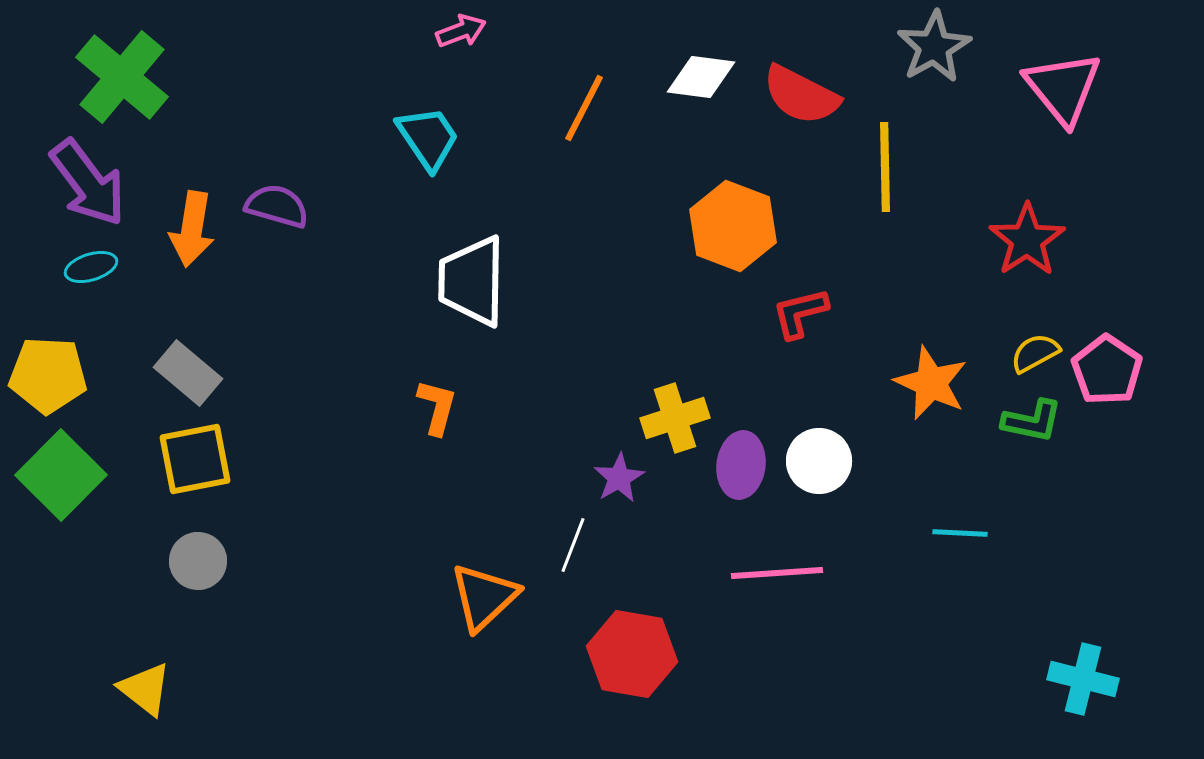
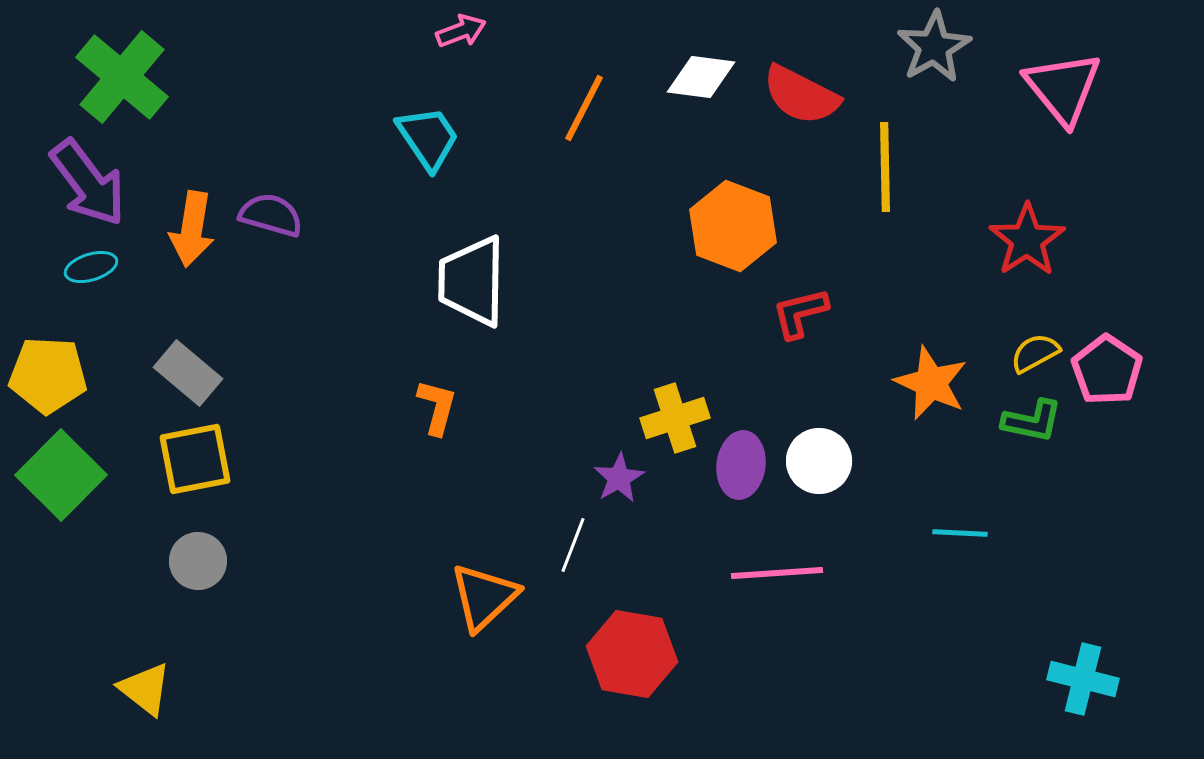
purple semicircle: moved 6 px left, 9 px down
